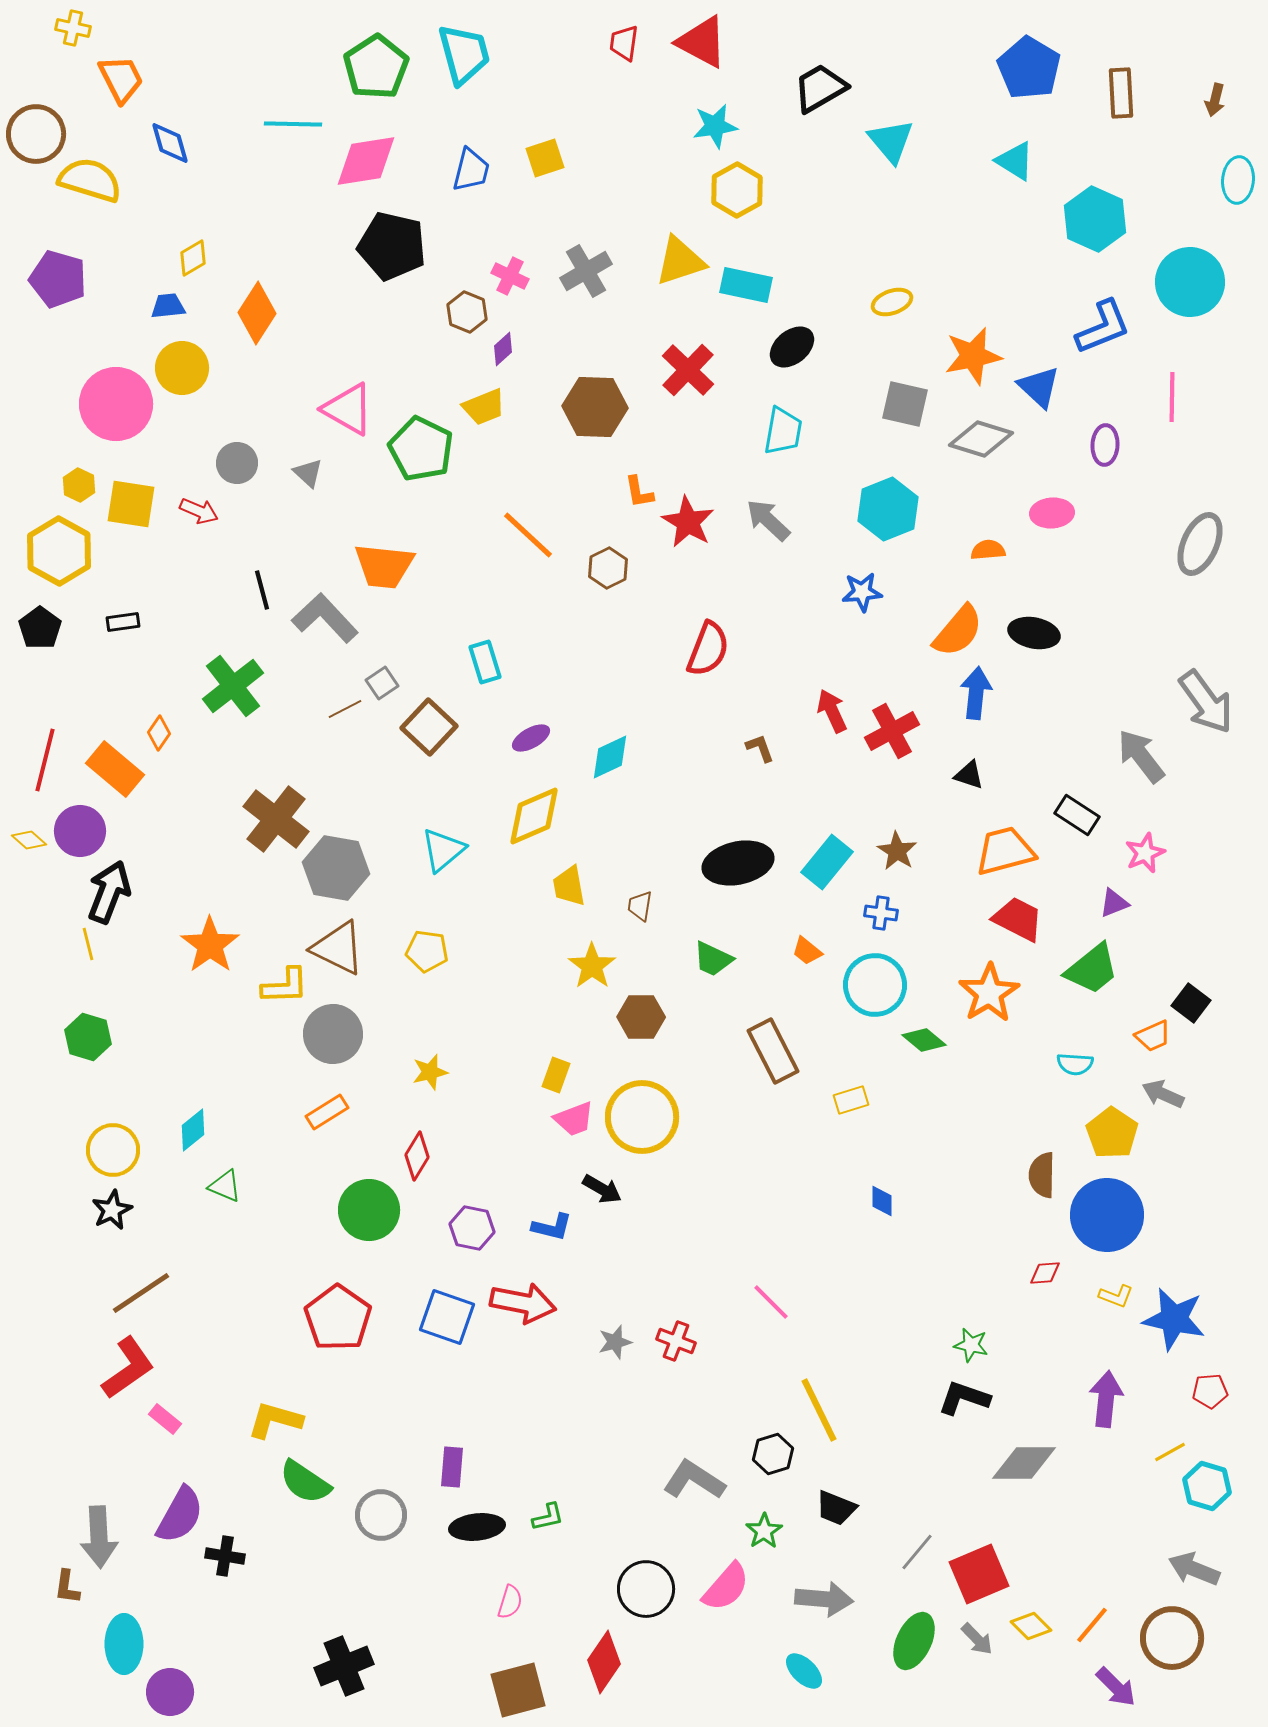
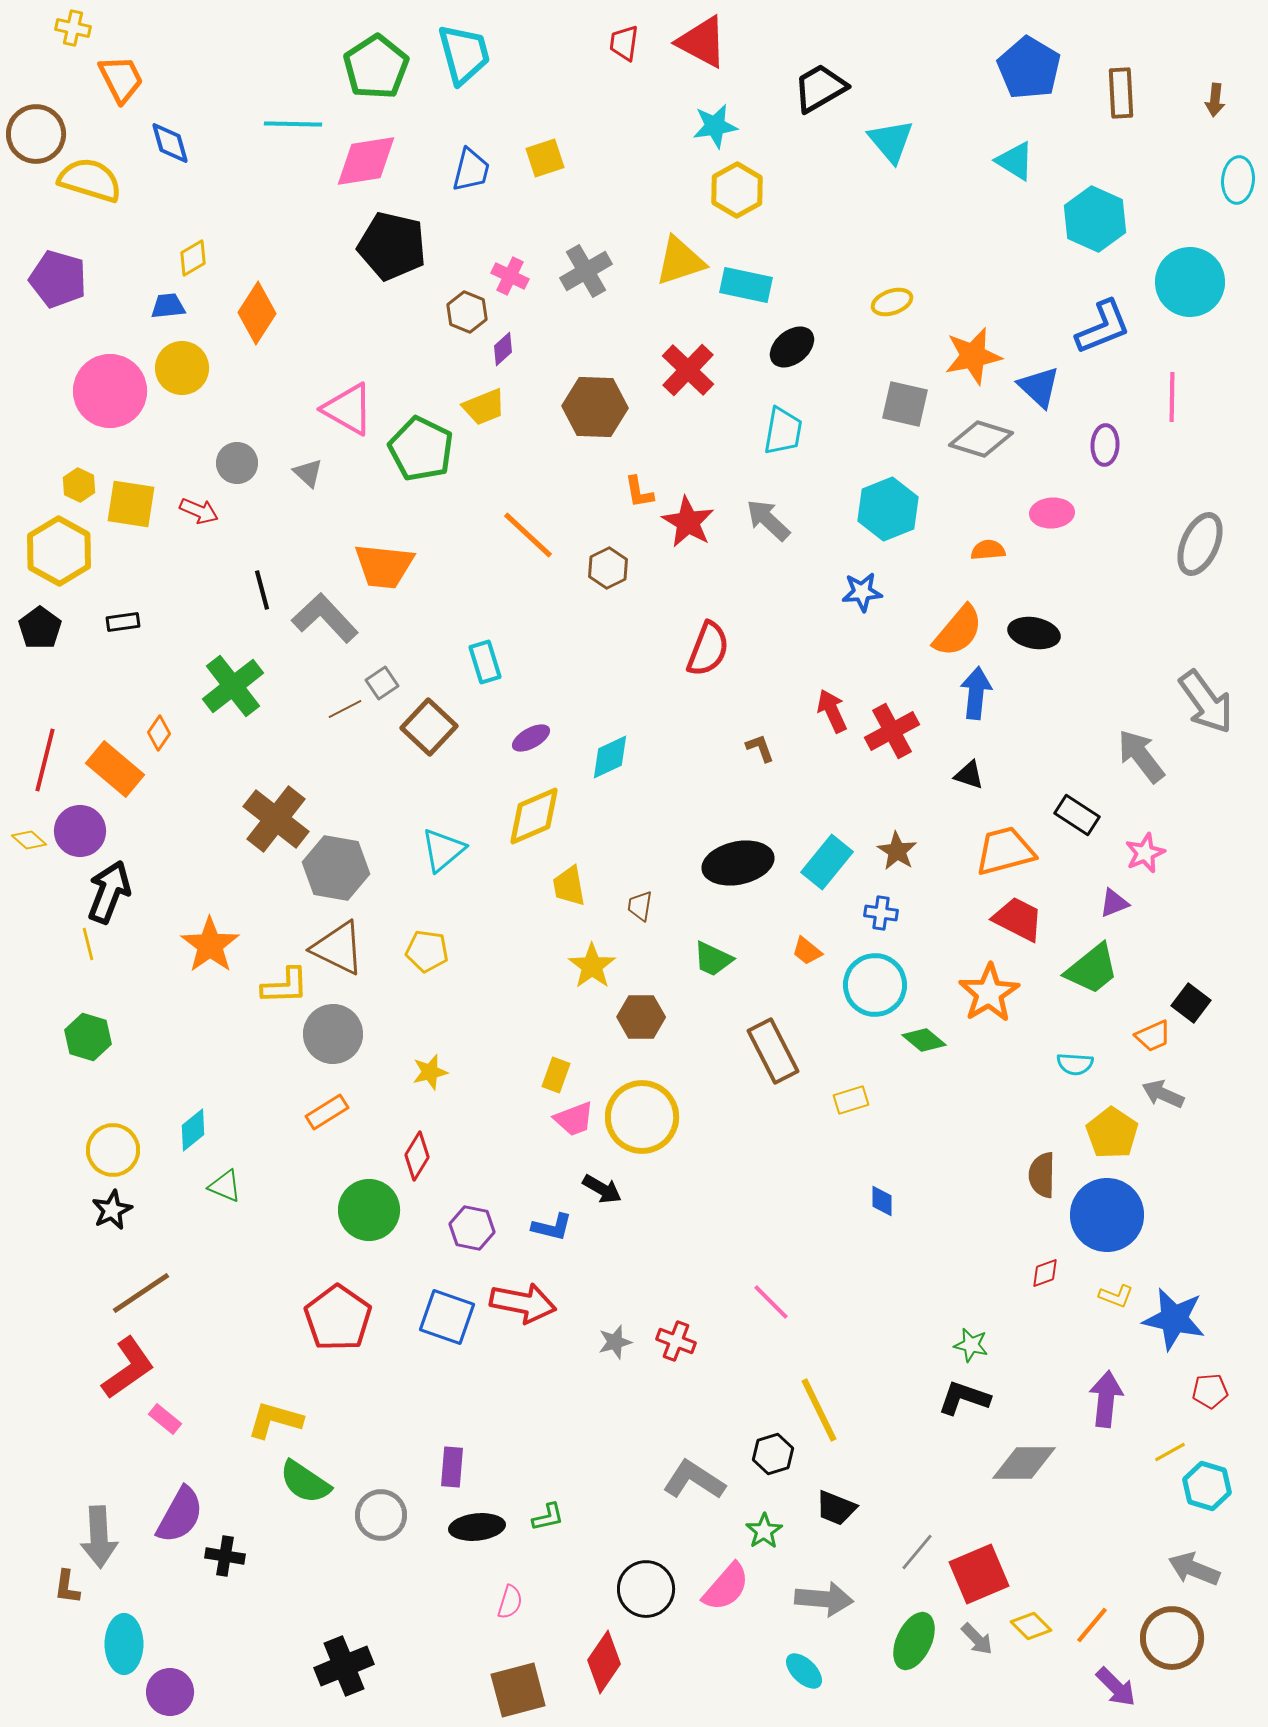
brown arrow at (1215, 100): rotated 8 degrees counterclockwise
pink circle at (116, 404): moved 6 px left, 13 px up
red diamond at (1045, 1273): rotated 16 degrees counterclockwise
